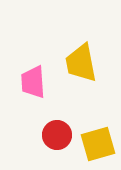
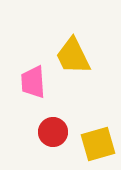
yellow trapezoid: moved 8 px left, 7 px up; rotated 15 degrees counterclockwise
red circle: moved 4 px left, 3 px up
